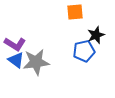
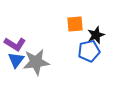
orange square: moved 12 px down
blue pentagon: moved 5 px right
blue triangle: rotated 30 degrees clockwise
